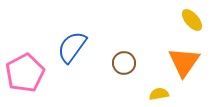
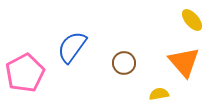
orange triangle: rotated 16 degrees counterclockwise
